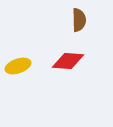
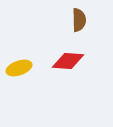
yellow ellipse: moved 1 px right, 2 px down
